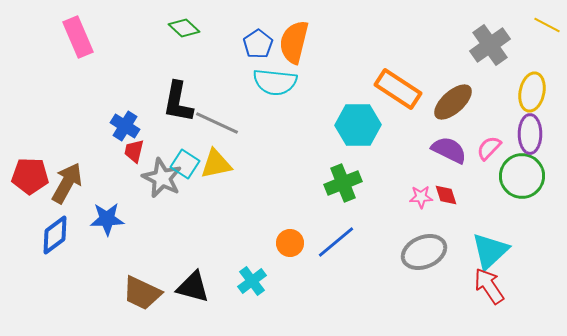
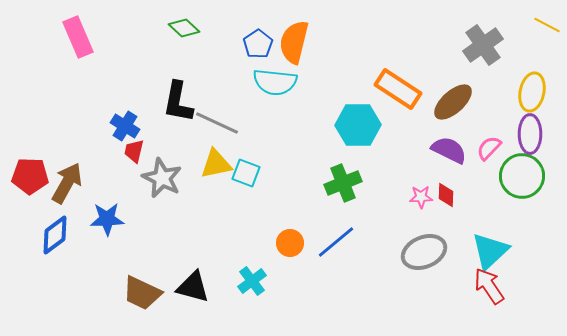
gray cross: moved 7 px left
cyan square: moved 61 px right, 9 px down; rotated 12 degrees counterclockwise
red diamond: rotated 20 degrees clockwise
